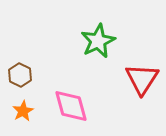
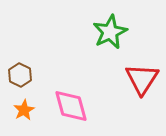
green star: moved 12 px right, 9 px up
orange star: moved 1 px right, 1 px up
